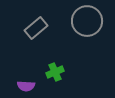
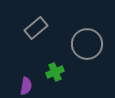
gray circle: moved 23 px down
purple semicircle: rotated 84 degrees counterclockwise
